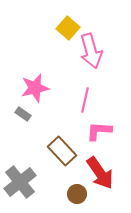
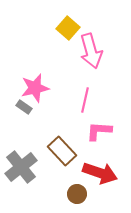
gray rectangle: moved 1 px right, 7 px up
red arrow: rotated 36 degrees counterclockwise
gray cross: moved 1 px right, 15 px up
